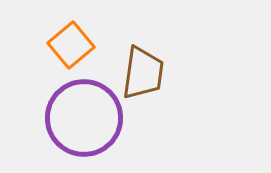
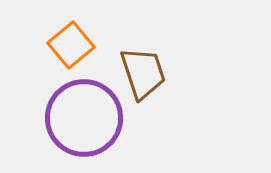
brown trapezoid: rotated 26 degrees counterclockwise
